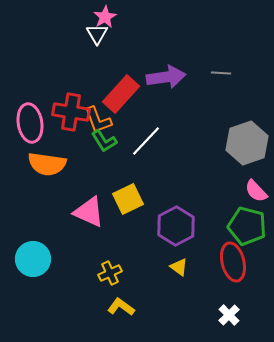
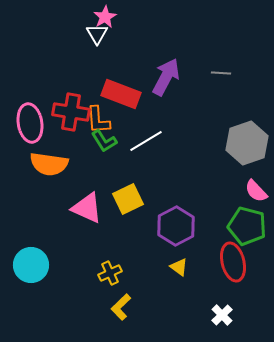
purple arrow: rotated 54 degrees counterclockwise
red rectangle: rotated 69 degrees clockwise
orange L-shape: rotated 16 degrees clockwise
white line: rotated 16 degrees clockwise
orange semicircle: moved 2 px right
pink triangle: moved 2 px left, 4 px up
cyan circle: moved 2 px left, 6 px down
yellow L-shape: rotated 80 degrees counterclockwise
white cross: moved 7 px left
